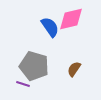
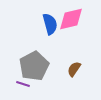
blue semicircle: moved 3 px up; rotated 20 degrees clockwise
gray pentagon: rotated 28 degrees clockwise
